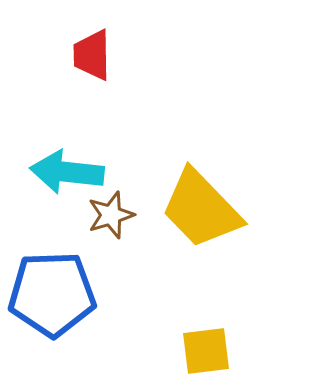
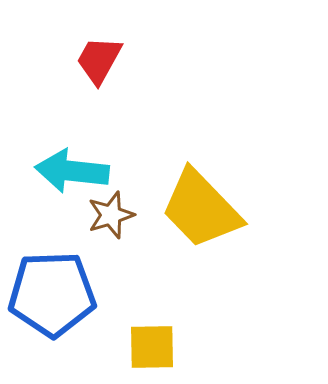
red trapezoid: moved 7 px right, 5 px down; rotated 30 degrees clockwise
cyan arrow: moved 5 px right, 1 px up
yellow square: moved 54 px left, 4 px up; rotated 6 degrees clockwise
